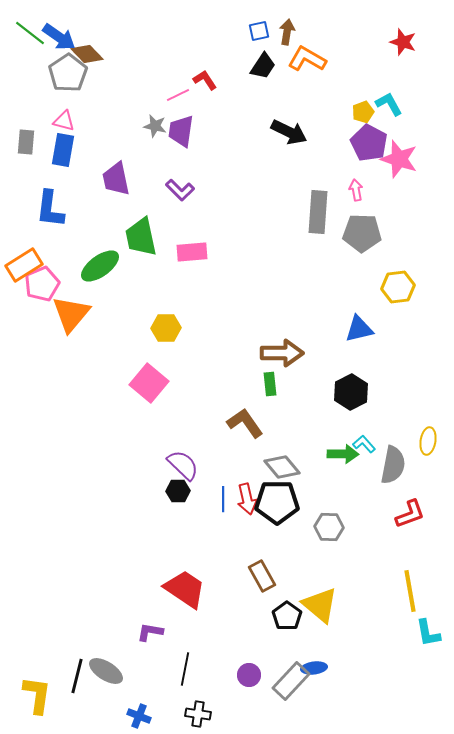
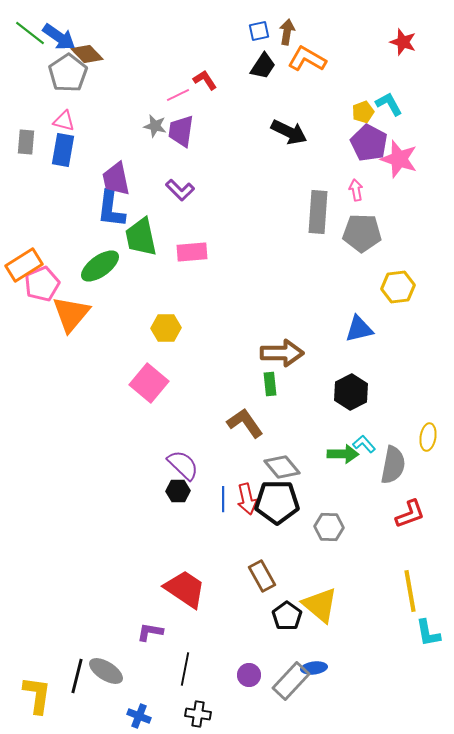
blue L-shape at (50, 209): moved 61 px right
yellow ellipse at (428, 441): moved 4 px up
